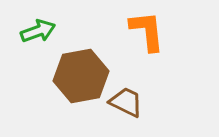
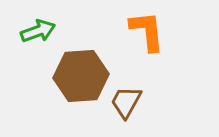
brown hexagon: rotated 6 degrees clockwise
brown trapezoid: rotated 87 degrees counterclockwise
